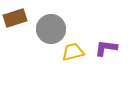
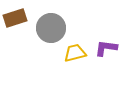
gray circle: moved 1 px up
yellow trapezoid: moved 2 px right, 1 px down
